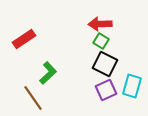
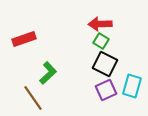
red rectangle: rotated 15 degrees clockwise
